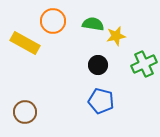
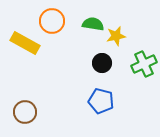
orange circle: moved 1 px left
black circle: moved 4 px right, 2 px up
